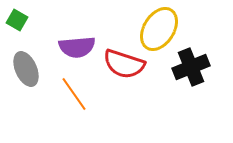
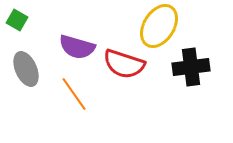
yellow ellipse: moved 3 px up
purple semicircle: rotated 21 degrees clockwise
black cross: rotated 15 degrees clockwise
